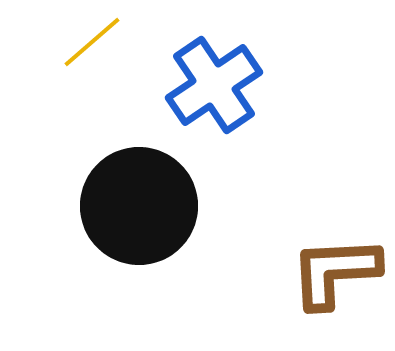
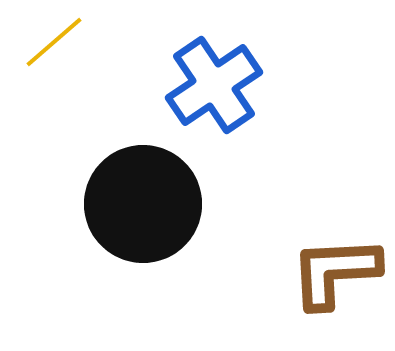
yellow line: moved 38 px left
black circle: moved 4 px right, 2 px up
